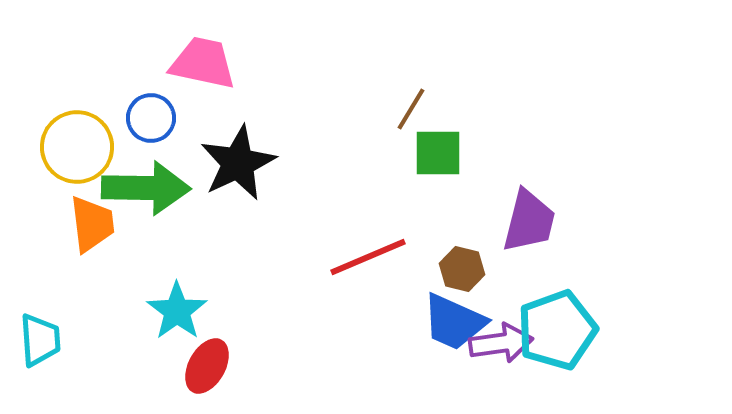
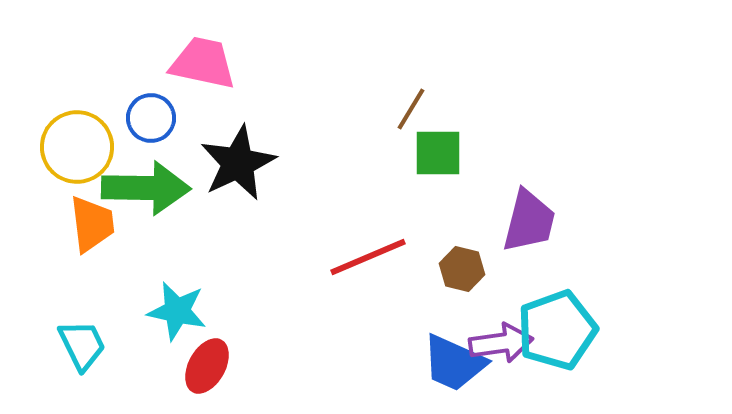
cyan star: rotated 24 degrees counterclockwise
blue trapezoid: moved 41 px down
cyan trapezoid: moved 42 px right, 5 px down; rotated 22 degrees counterclockwise
